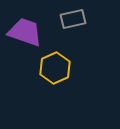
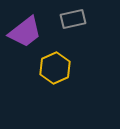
purple trapezoid: rotated 123 degrees clockwise
